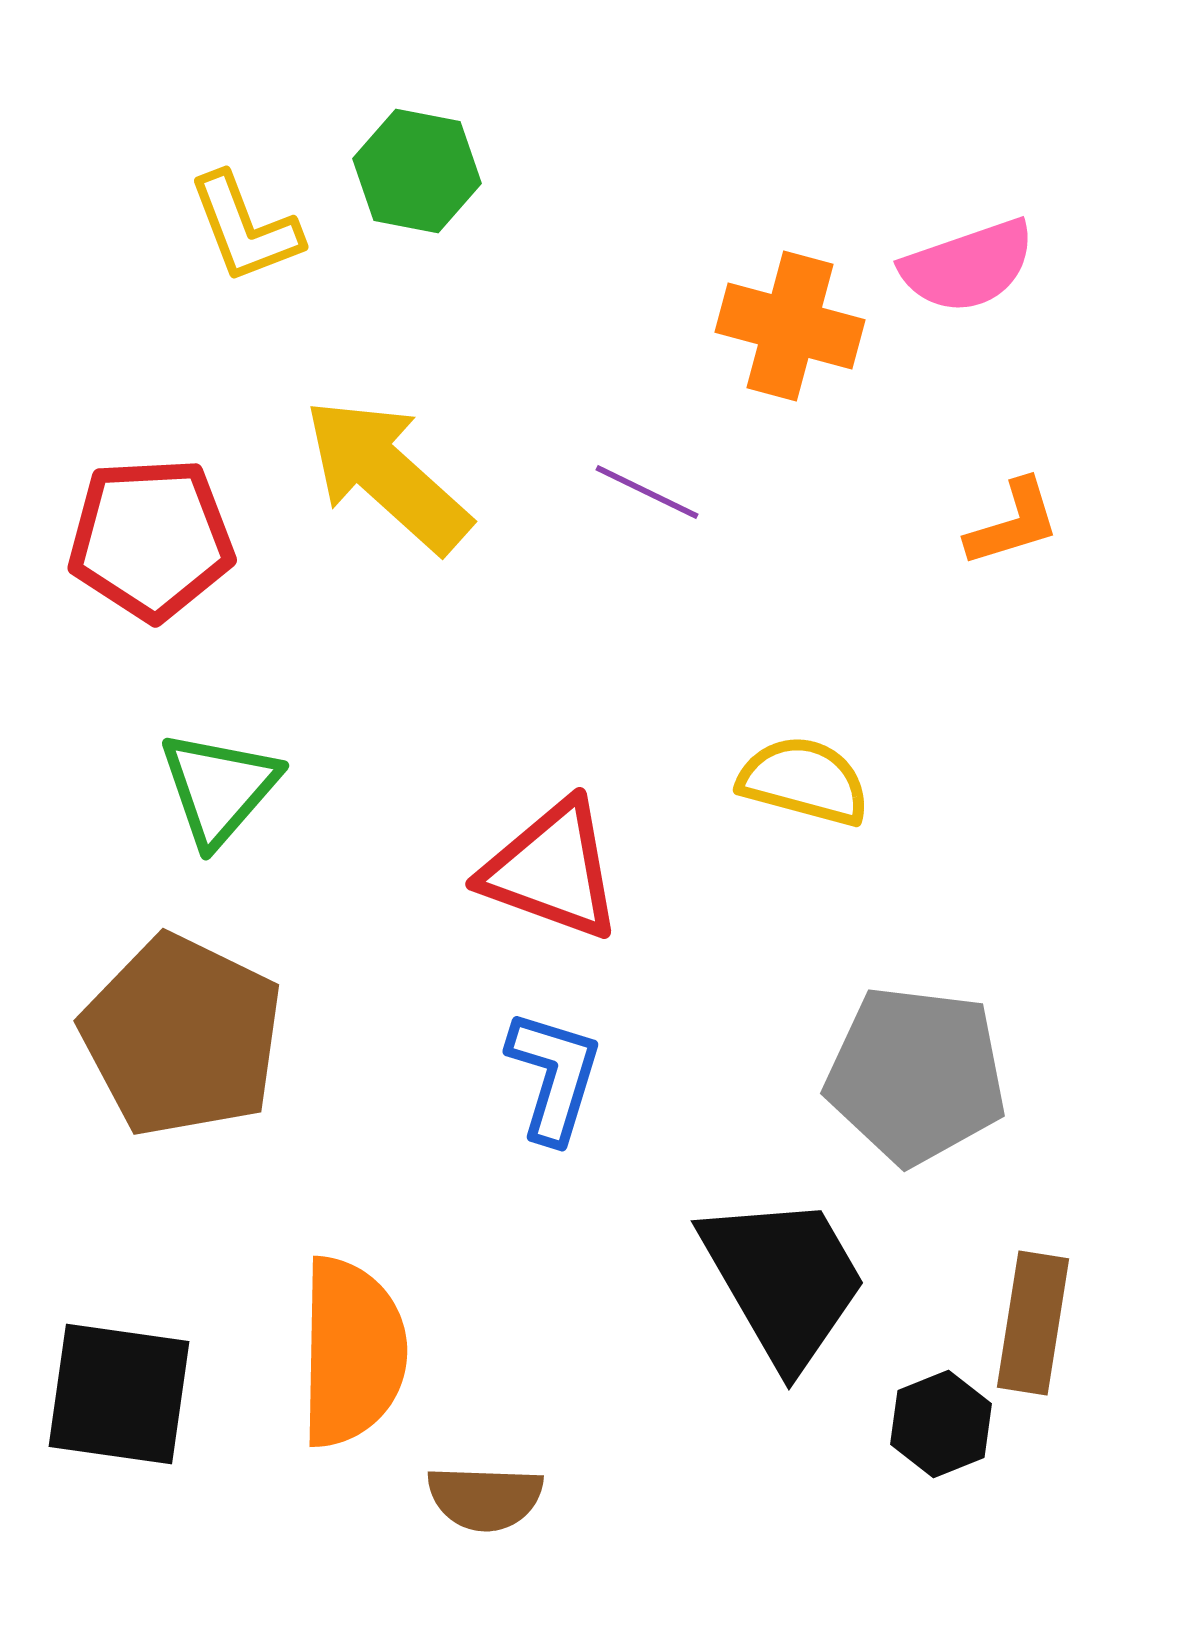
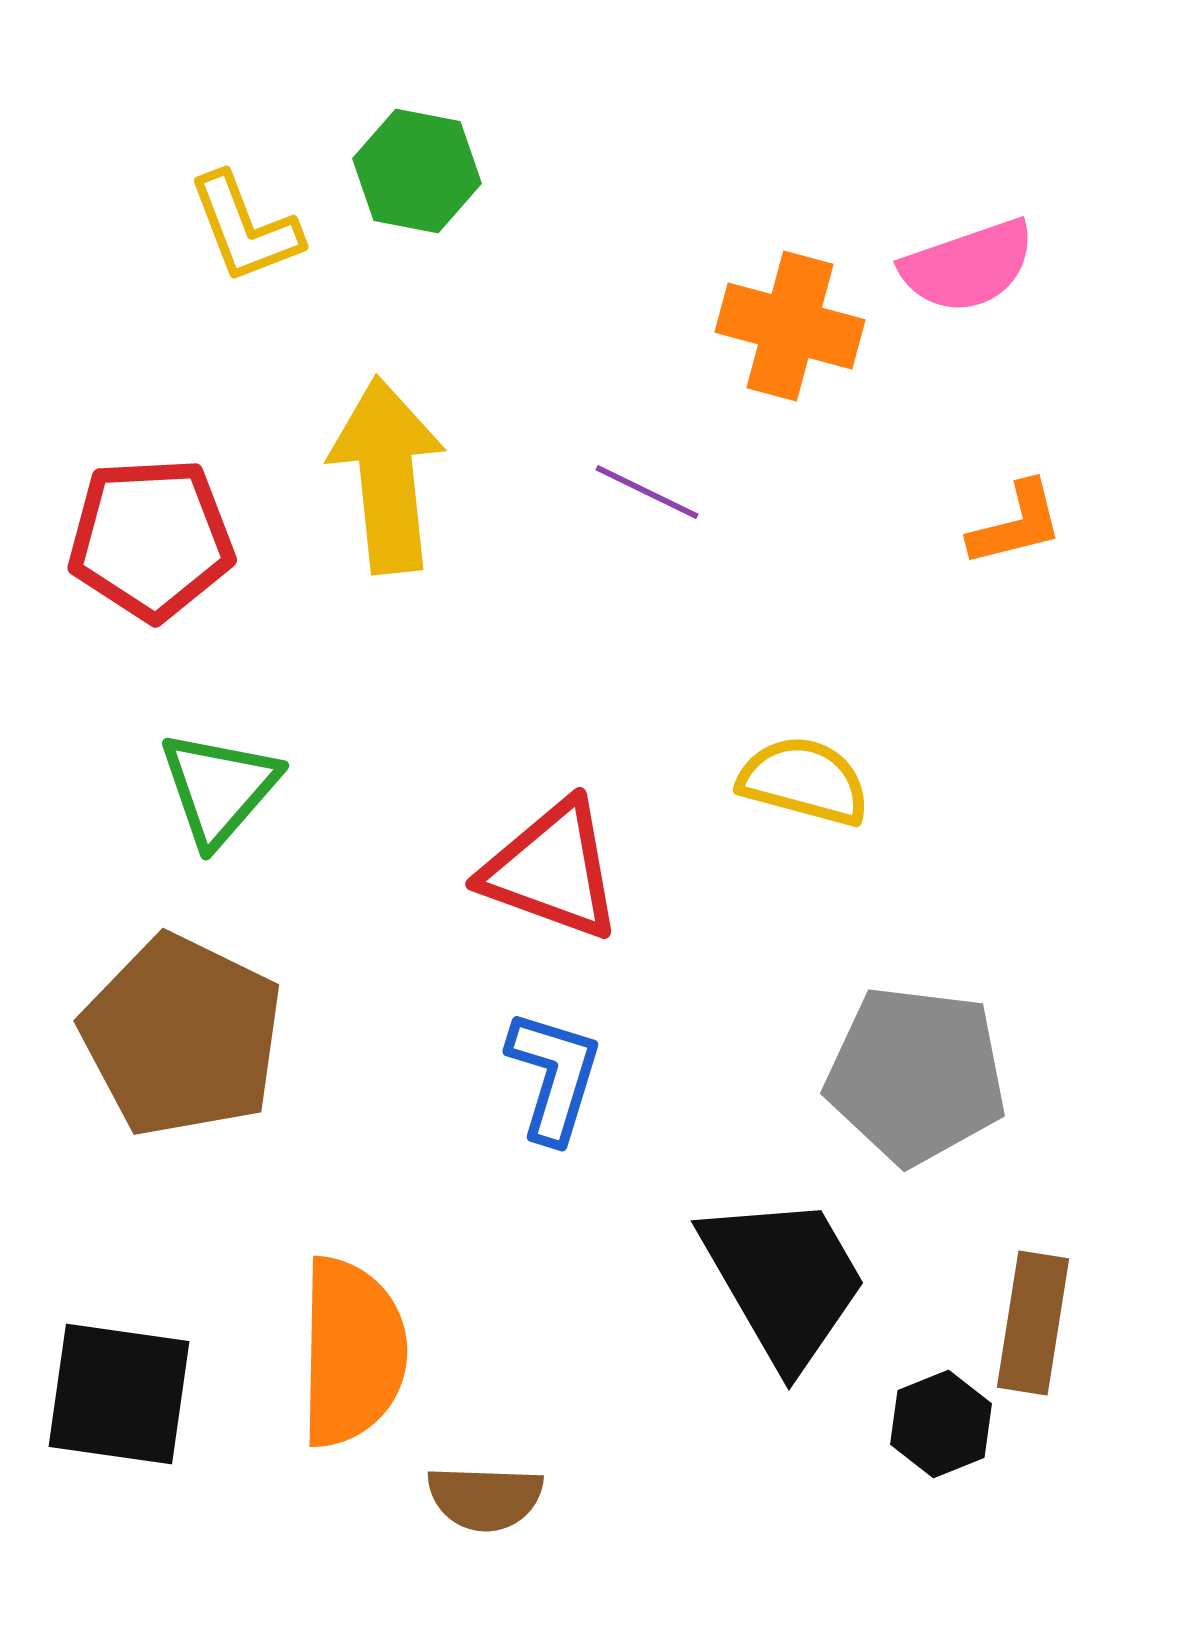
yellow arrow: rotated 42 degrees clockwise
orange L-shape: moved 3 px right, 1 px down; rotated 3 degrees clockwise
